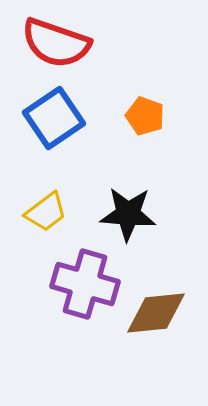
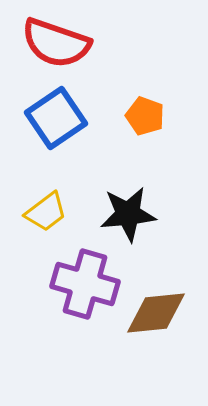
blue square: moved 2 px right
black star: rotated 10 degrees counterclockwise
